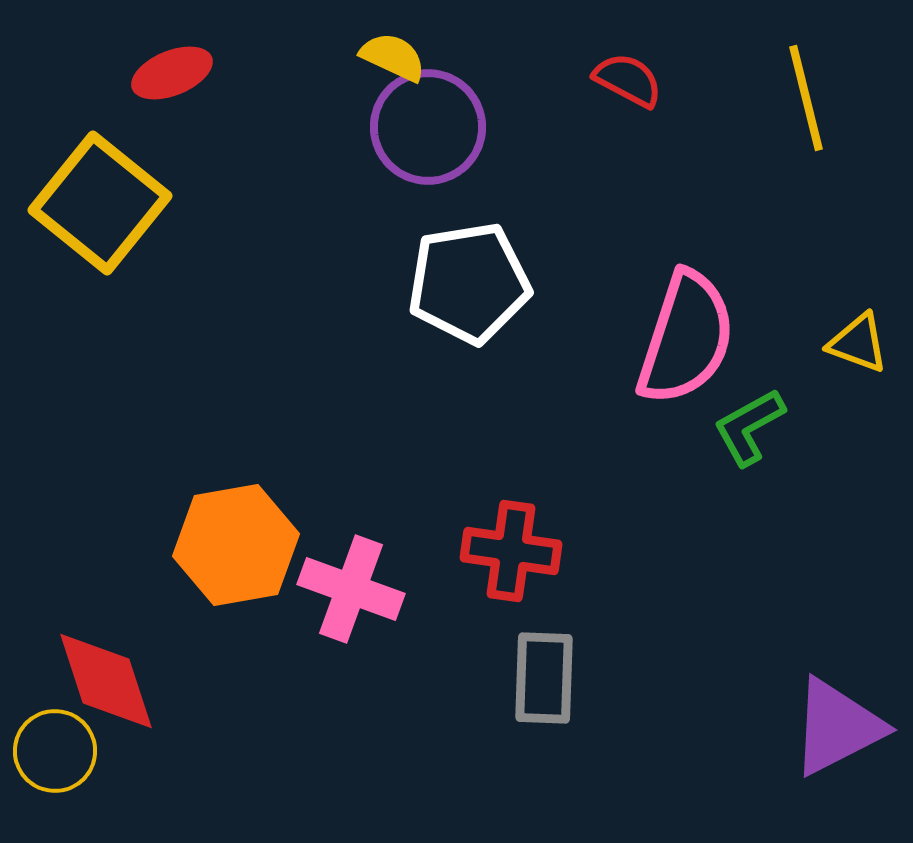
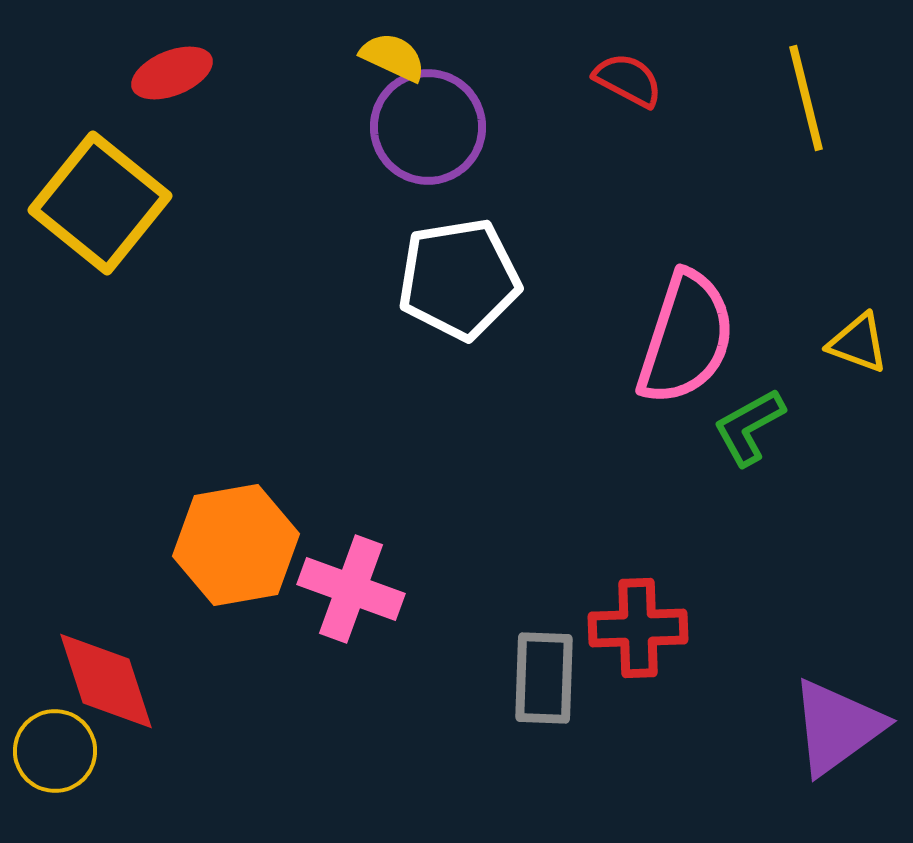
white pentagon: moved 10 px left, 4 px up
red cross: moved 127 px right, 77 px down; rotated 10 degrees counterclockwise
purple triangle: rotated 9 degrees counterclockwise
